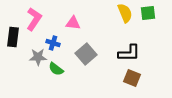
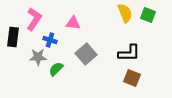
green square: moved 2 px down; rotated 28 degrees clockwise
blue cross: moved 3 px left, 3 px up
green semicircle: rotated 98 degrees clockwise
